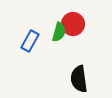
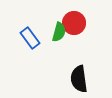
red circle: moved 1 px right, 1 px up
blue rectangle: moved 3 px up; rotated 65 degrees counterclockwise
